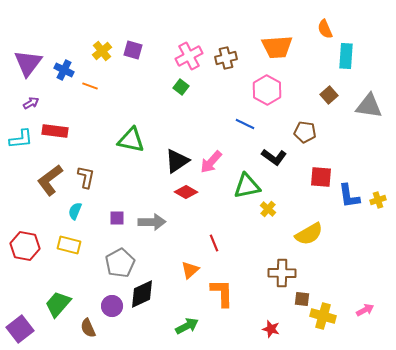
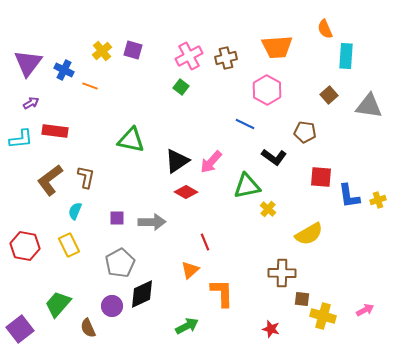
red line at (214, 243): moved 9 px left, 1 px up
yellow rectangle at (69, 245): rotated 50 degrees clockwise
